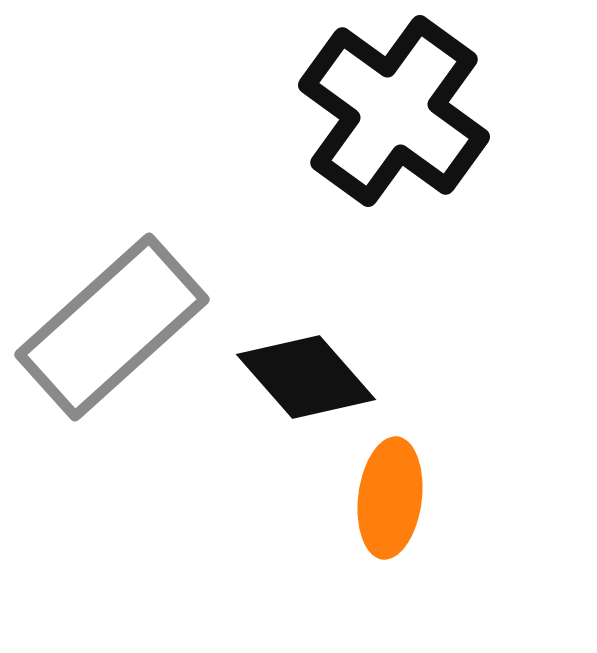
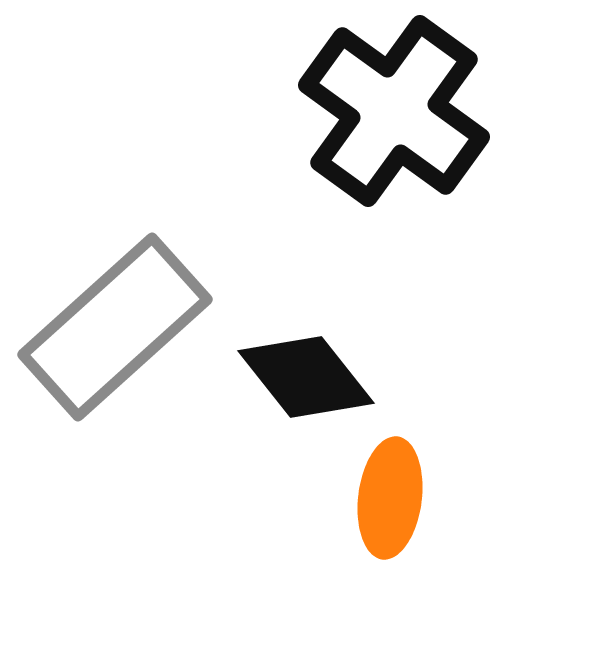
gray rectangle: moved 3 px right
black diamond: rotated 3 degrees clockwise
